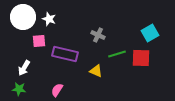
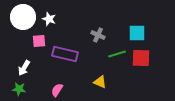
cyan square: moved 13 px left; rotated 30 degrees clockwise
yellow triangle: moved 4 px right, 11 px down
